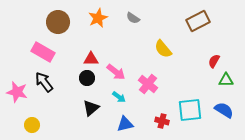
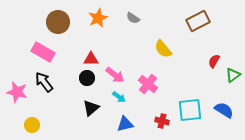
pink arrow: moved 1 px left, 3 px down
green triangle: moved 7 px right, 5 px up; rotated 35 degrees counterclockwise
